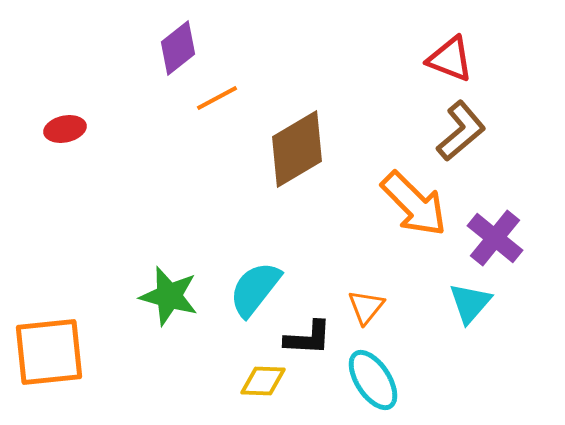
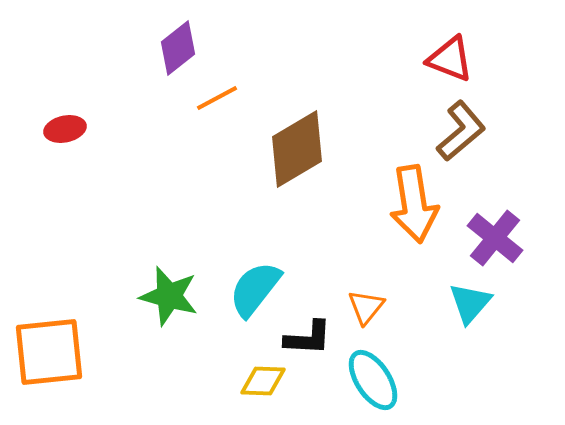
orange arrow: rotated 36 degrees clockwise
